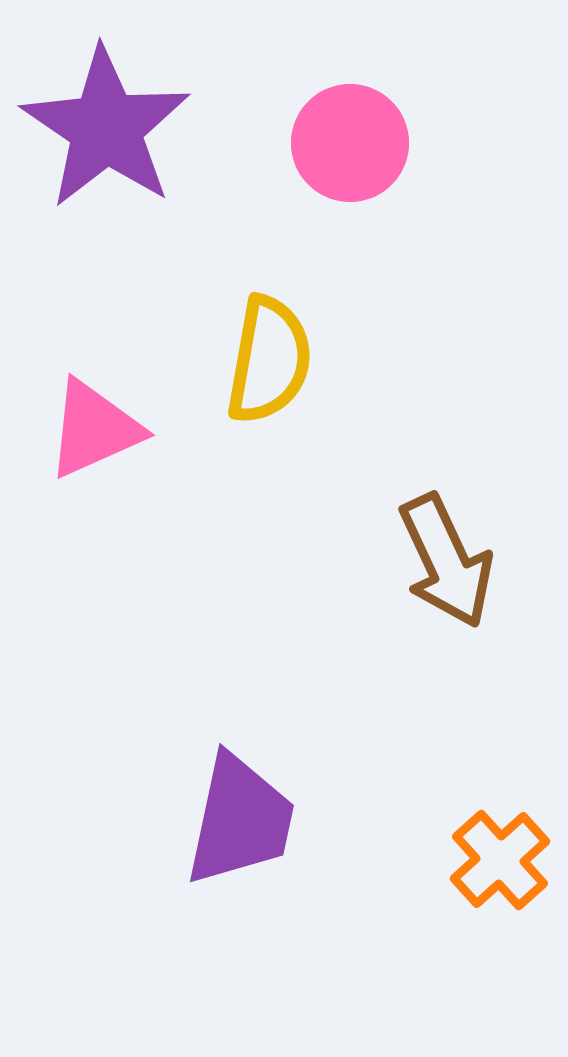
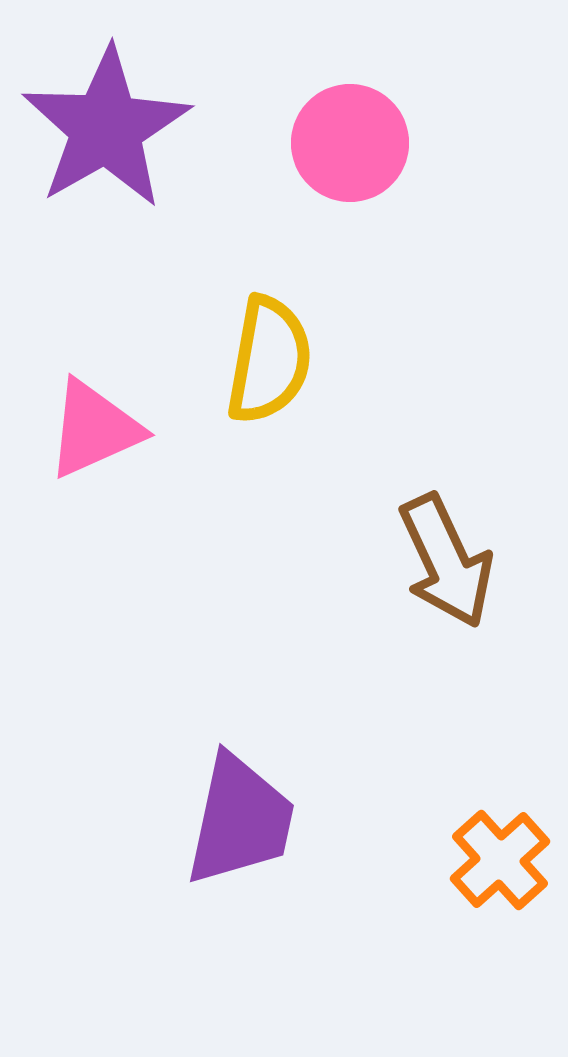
purple star: rotated 8 degrees clockwise
